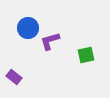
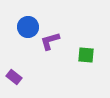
blue circle: moved 1 px up
green square: rotated 18 degrees clockwise
